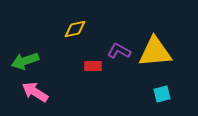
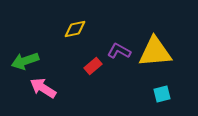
red rectangle: rotated 42 degrees counterclockwise
pink arrow: moved 8 px right, 4 px up
